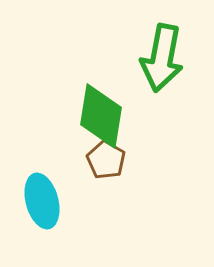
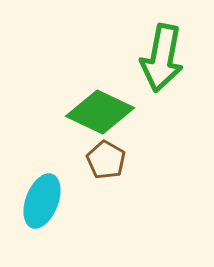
green diamond: moved 1 px left, 4 px up; rotated 74 degrees counterclockwise
cyan ellipse: rotated 36 degrees clockwise
